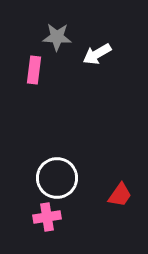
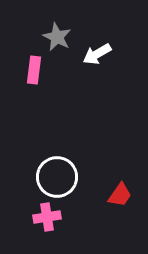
gray star: rotated 24 degrees clockwise
white circle: moved 1 px up
